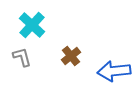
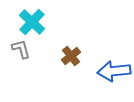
cyan cross: moved 3 px up
gray L-shape: moved 1 px left, 8 px up
